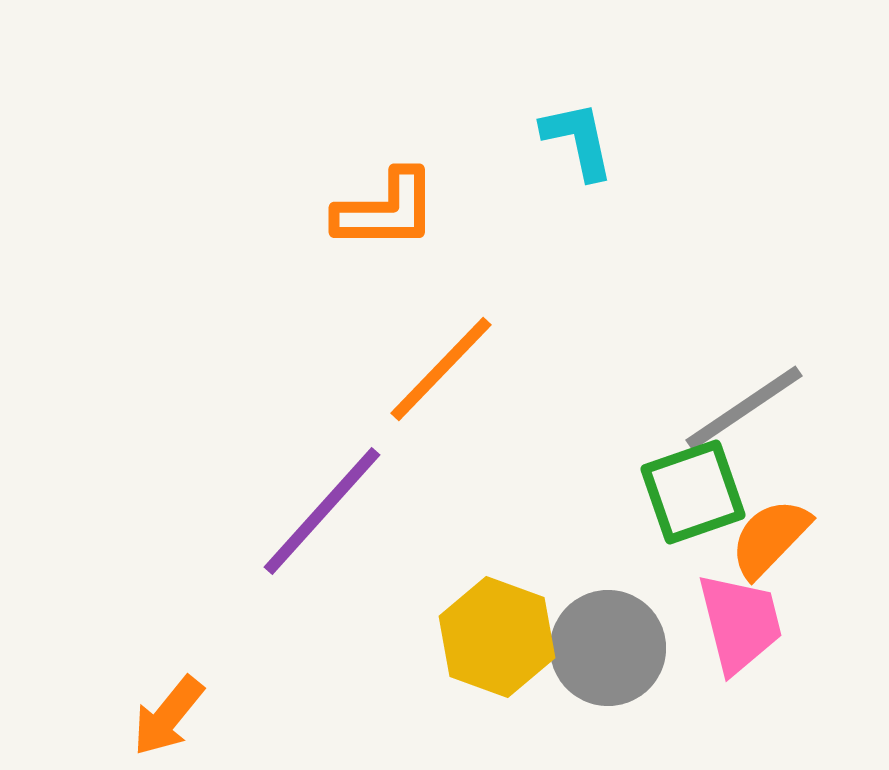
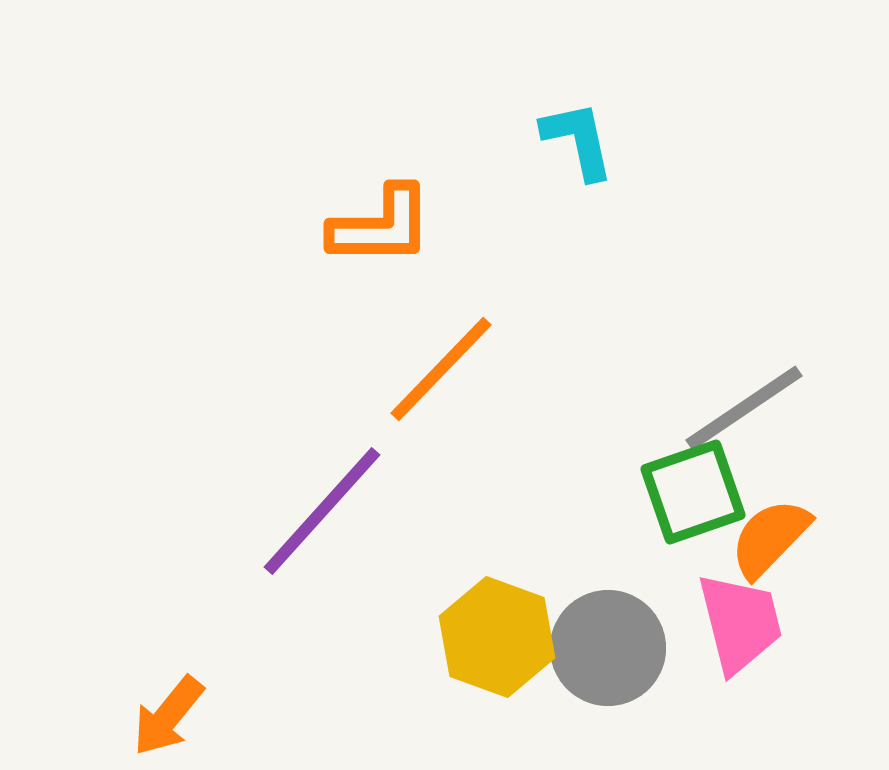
orange L-shape: moved 5 px left, 16 px down
